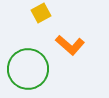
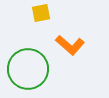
yellow square: rotated 18 degrees clockwise
